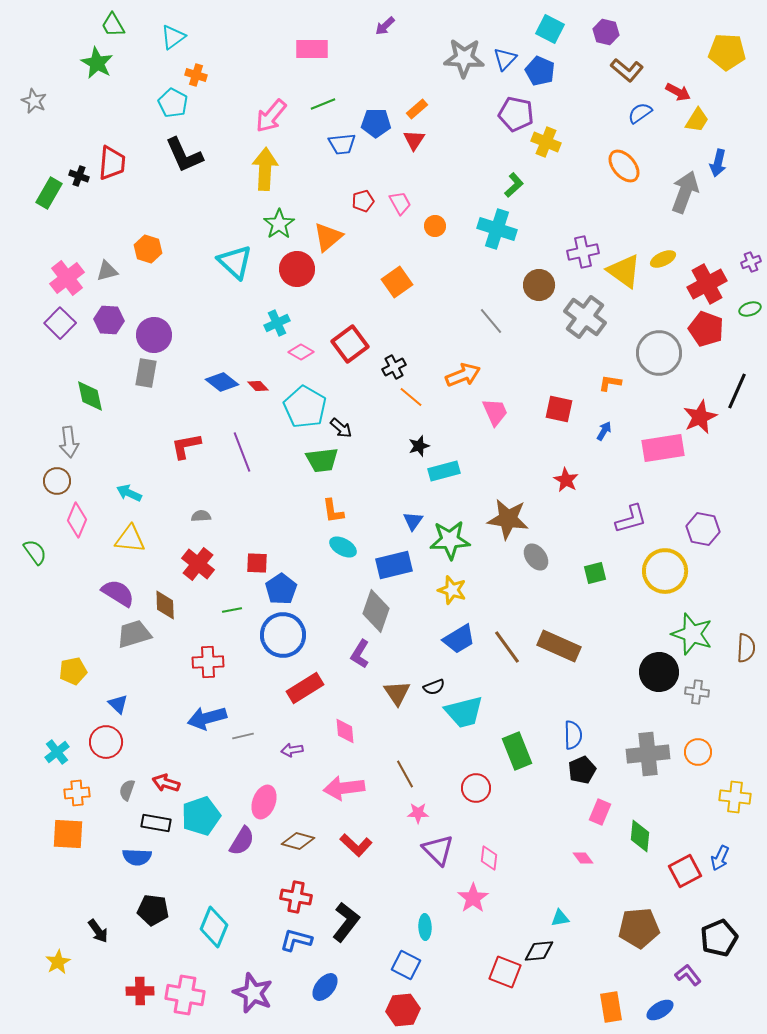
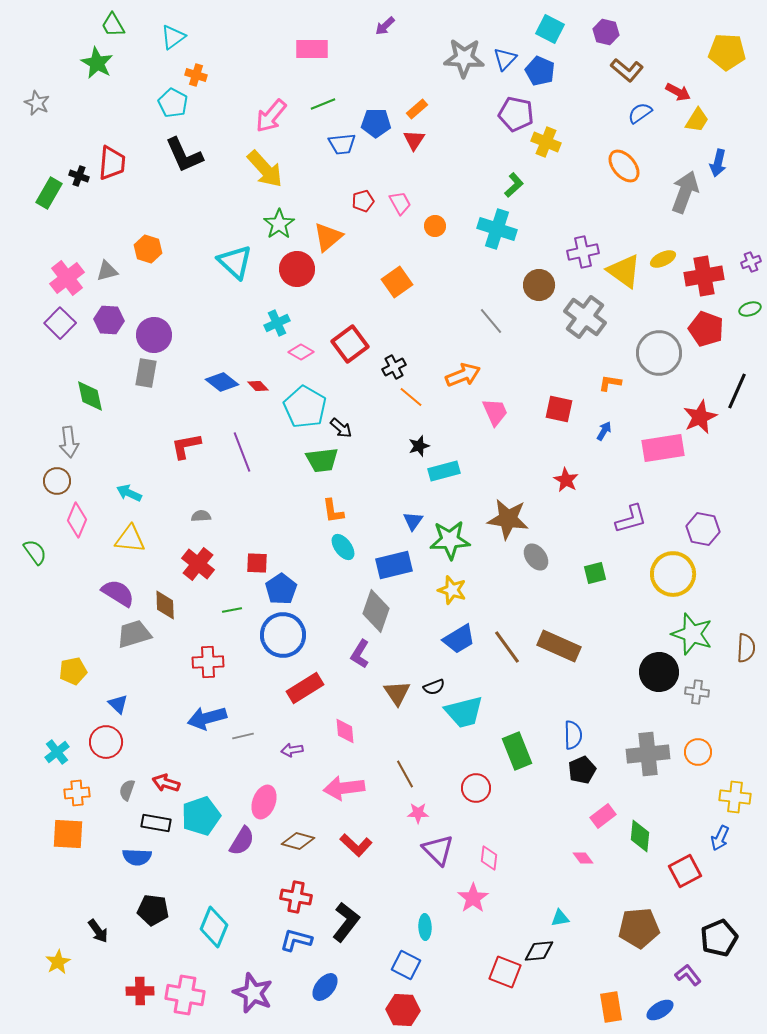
gray star at (34, 101): moved 3 px right, 2 px down
yellow arrow at (265, 169): rotated 135 degrees clockwise
red cross at (707, 284): moved 3 px left, 8 px up; rotated 18 degrees clockwise
cyan ellipse at (343, 547): rotated 24 degrees clockwise
yellow circle at (665, 571): moved 8 px right, 3 px down
pink rectangle at (600, 812): moved 3 px right, 4 px down; rotated 30 degrees clockwise
blue arrow at (720, 858): moved 20 px up
red hexagon at (403, 1010): rotated 8 degrees clockwise
